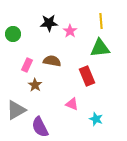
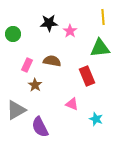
yellow line: moved 2 px right, 4 px up
